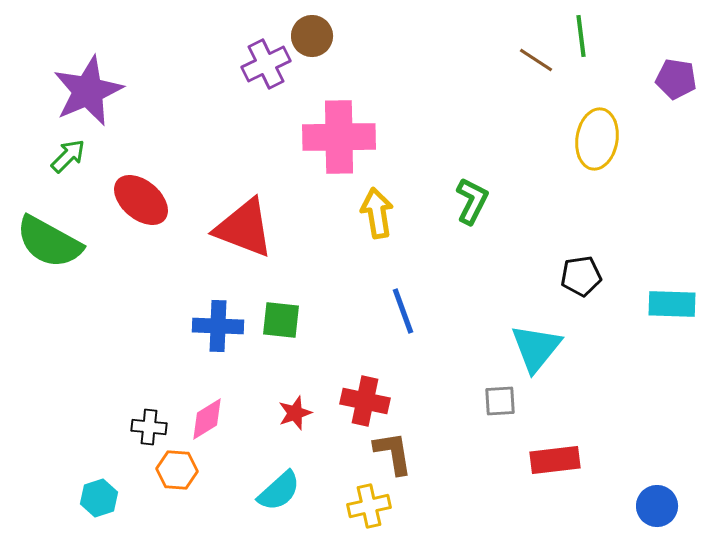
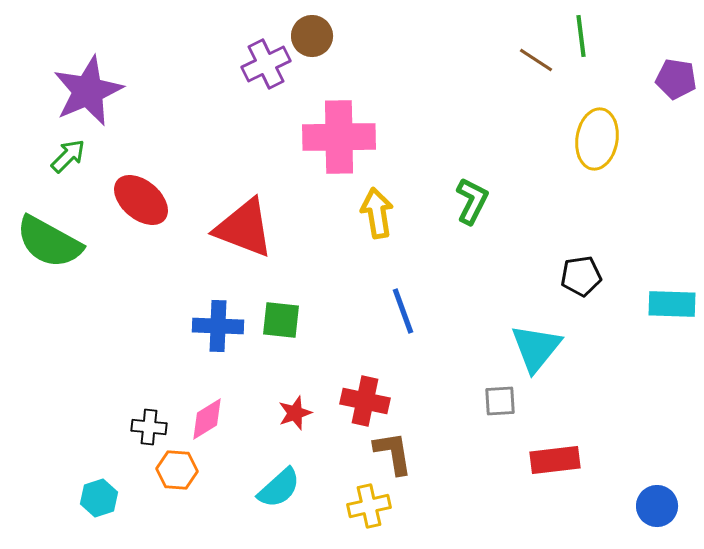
cyan semicircle: moved 3 px up
